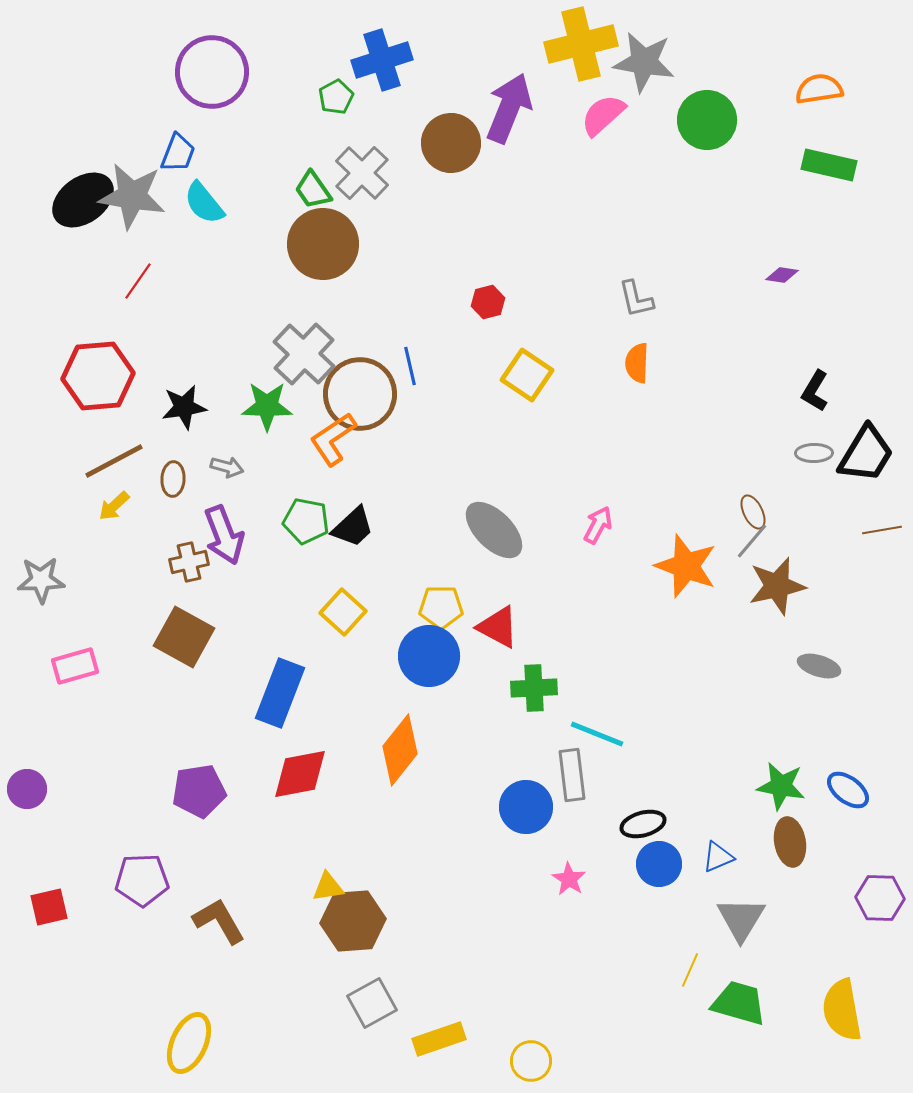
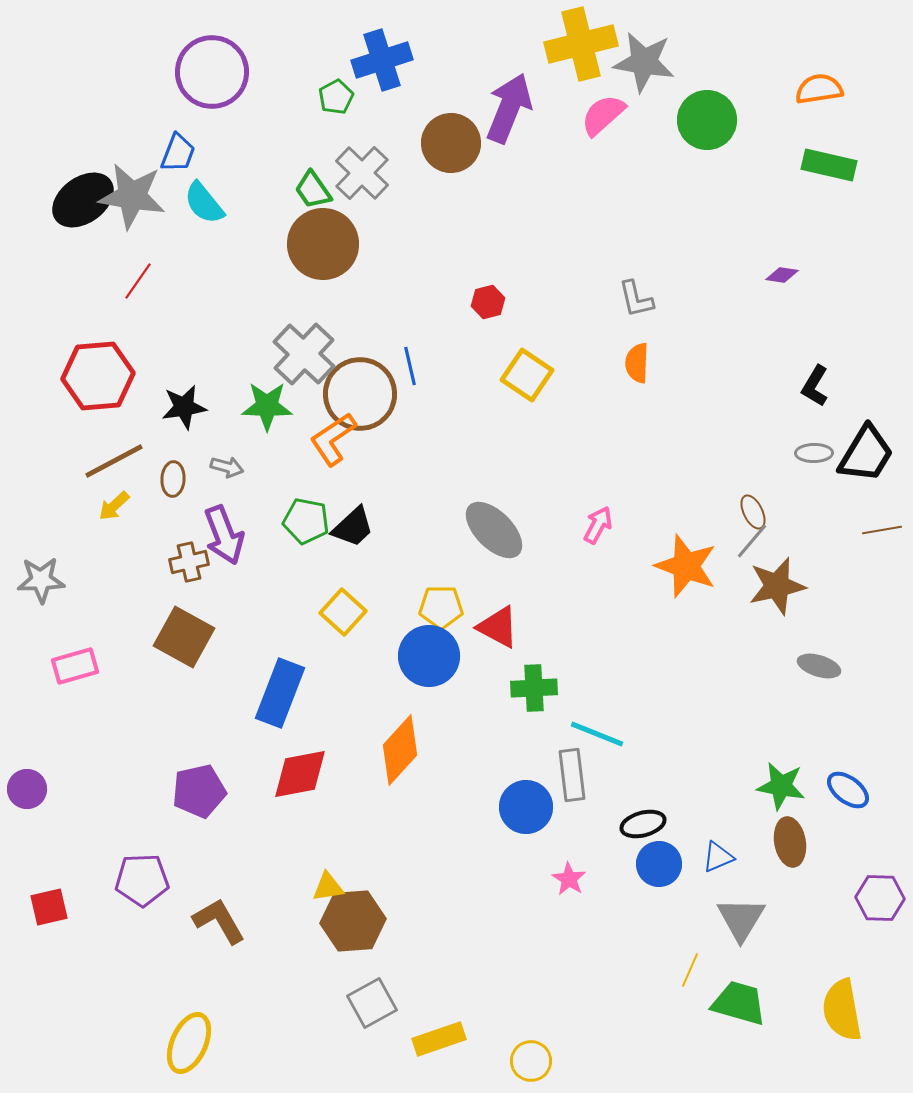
black L-shape at (815, 391): moved 5 px up
orange diamond at (400, 750): rotated 4 degrees clockwise
purple pentagon at (199, 791): rotated 4 degrees counterclockwise
